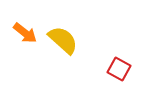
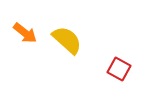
yellow semicircle: moved 4 px right
